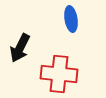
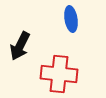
black arrow: moved 2 px up
